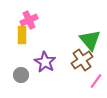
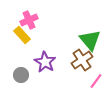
yellow rectangle: rotated 42 degrees counterclockwise
